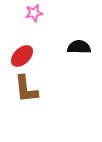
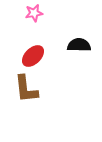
black semicircle: moved 2 px up
red ellipse: moved 11 px right
